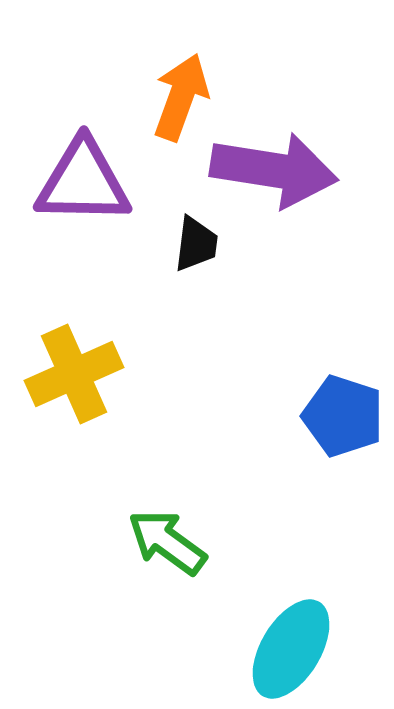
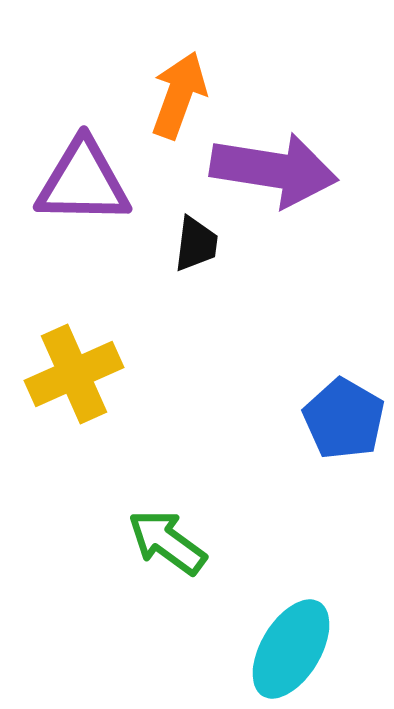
orange arrow: moved 2 px left, 2 px up
blue pentagon: moved 1 px right, 3 px down; rotated 12 degrees clockwise
